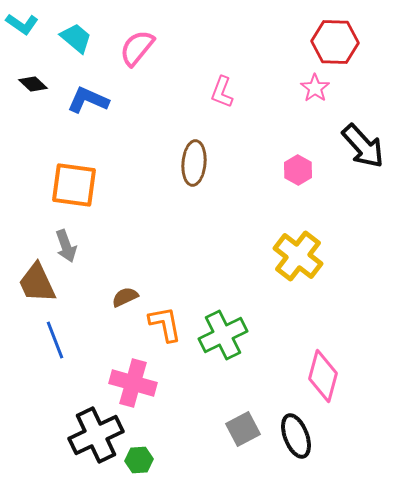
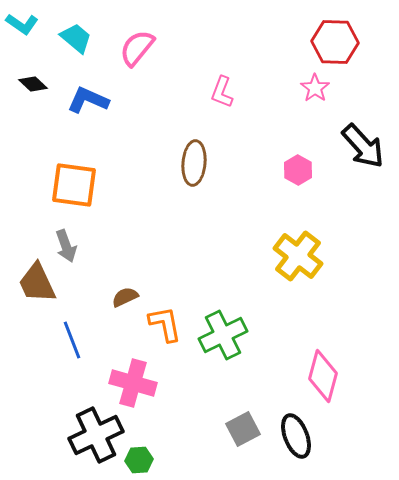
blue line: moved 17 px right
